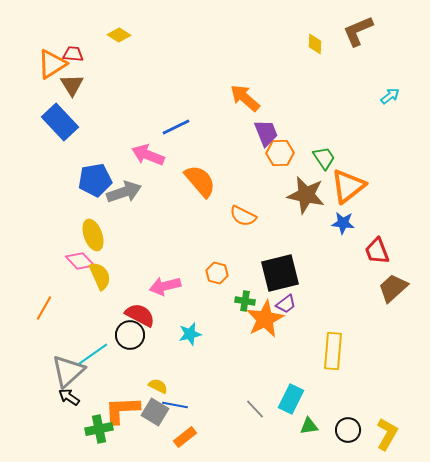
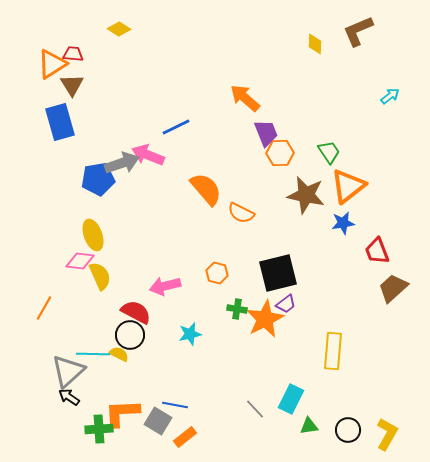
yellow diamond at (119, 35): moved 6 px up
blue rectangle at (60, 122): rotated 27 degrees clockwise
green trapezoid at (324, 158): moved 5 px right, 6 px up
blue pentagon at (95, 180): moved 3 px right, 1 px up
orange semicircle at (200, 181): moved 6 px right, 8 px down
gray arrow at (124, 192): moved 2 px left, 29 px up
orange semicircle at (243, 216): moved 2 px left, 3 px up
blue star at (343, 223): rotated 15 degrees counterclockwise
pink diamond at (80, 261): rotated 40 degrees counterclockwise
black square at (280, 273): moved 2 px left
green cross at (245, 301): moved 8 px left, 8 px down
red semicircle at (140, 315): moved 4 px left, 3 px up
cyan line at (93, 354): rotated 36 degrees clockwise
yellow semicircle at (158, 386): moved 39 px left, 32 px up
orange L-shape at (122, 410): moved 3 px down
gray square at (155, 412): moved 3 px right, 9 px down
green cross at (99, 429): rotated 8 degrees clockwise
